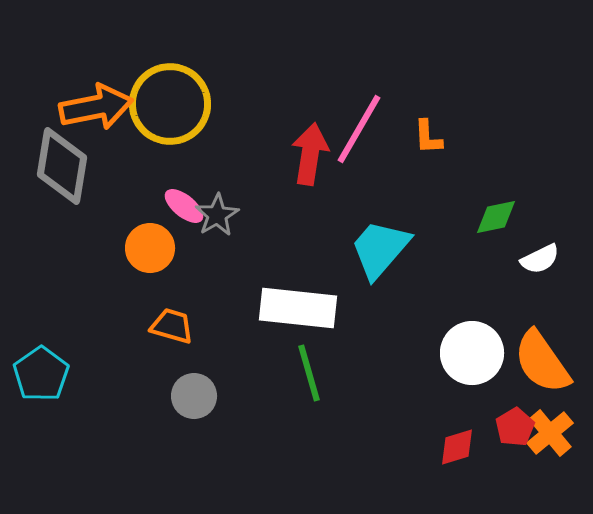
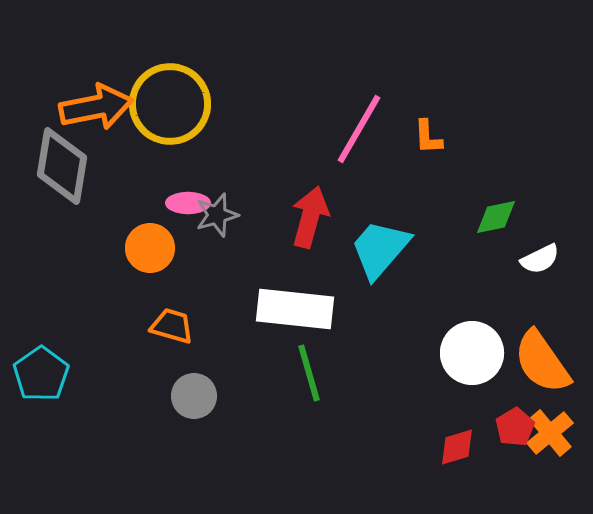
red arrow: moved 63 px down; rotated 6 degrees clockwise
pink ellipse: moved 4 px right, 3 px up; rotated 39 degrees counterclockwise
gray star: rotated 15 degrees clockwise
white rectangle: moved 3 px left, 1 px down
